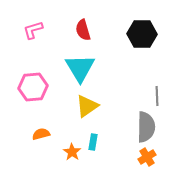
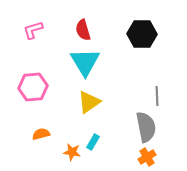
cyan triangle: moved 5 px right, 6 px up
yellow triangle: moved 2 px right, 4 px up
gray semicircle: rotated 12 degrees counterclockwise
cyan rectangle: rotated 21 degrees clockwise
orange star: rotated 24 degrees counterclockwise
